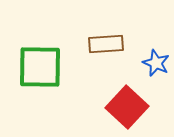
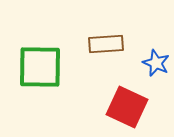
red square: rotated 18 degrees counterclockwise
